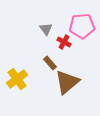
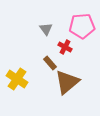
red cross: moved 1 px right, 5 px down
yellow cross: rotated 20 degrees counterclockwise
